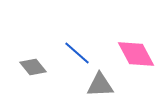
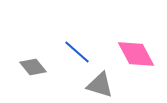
blue line: moved 1 px up
gray triangle: rotated 20 degrees clockwise
